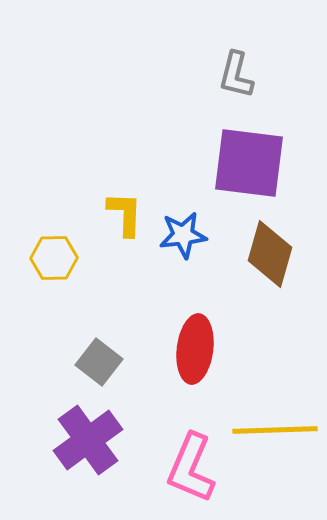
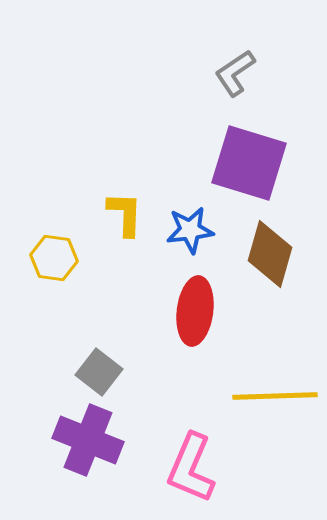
gray L-shape: moved 1 px left, 2 px up; rotated 42 degrees clockwise
purple square: rotated 10 degrees clockwise
blue star: moved 7 px right, 5 px up
yellow hexagon: rotated 9 degrees clockwise
red ellipse: moved 38 px up
gray square: moved 10 px down
yellow line: moved 34 px up
purple cross: rotated 32 degrees counterclockwise
